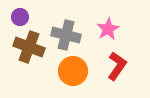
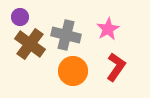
brown cross: moved 1 px right, 3 px up; rotated 16 degrees clockwise
red L-shape: moved 1 px left, 1 px down
